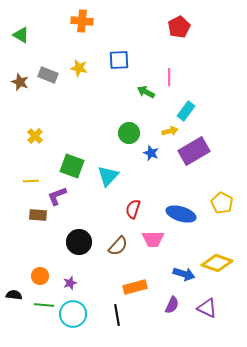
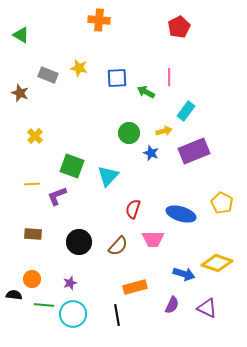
orange cross: moved 17 px right, 1 px up
blue square: moved 2 px left, 18 px down
brown star: moved 11 px down
yellow arrow: moved 6 px left
purple rectangle: rotated 8 degrees clockwise
yellow line: moved 1 px right, 3 px down
brown rectangle: moved 5 px left, 19 px down
orange circle: moved 8 px left, 3 px down
